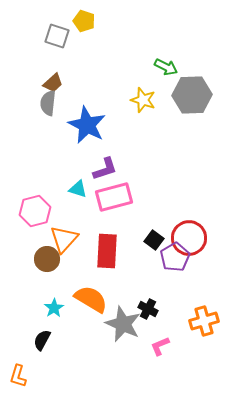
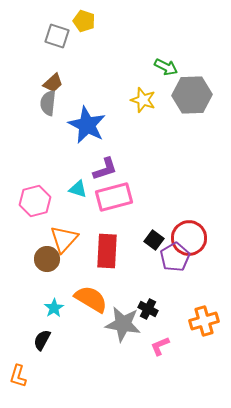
pink hexagon: moved 10 px up
gray star: rotated 15 degrees counterclockwise
